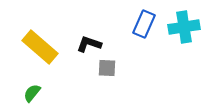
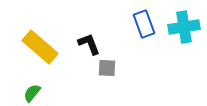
blue rectangle: rotated 44 degrees counterclockwise
black L-shape: rotated 50 degrees clockwise
